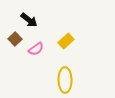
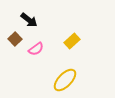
yellow rectangle: moved 6 px right
yellow ellipse: rotated 45 degrees clockwise
